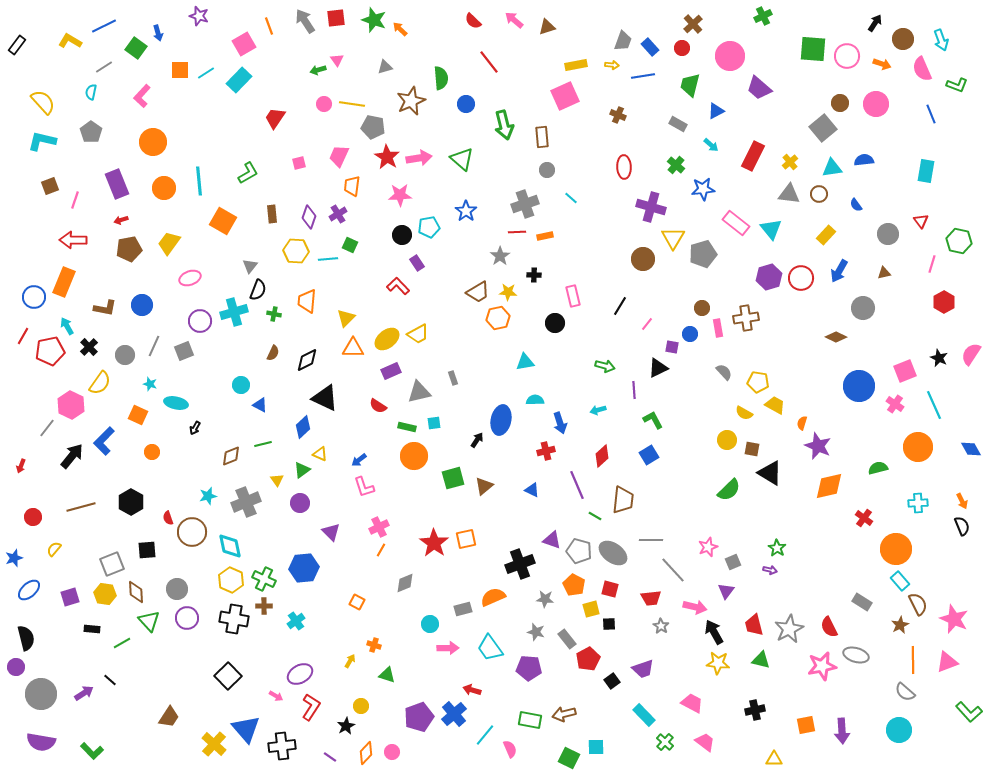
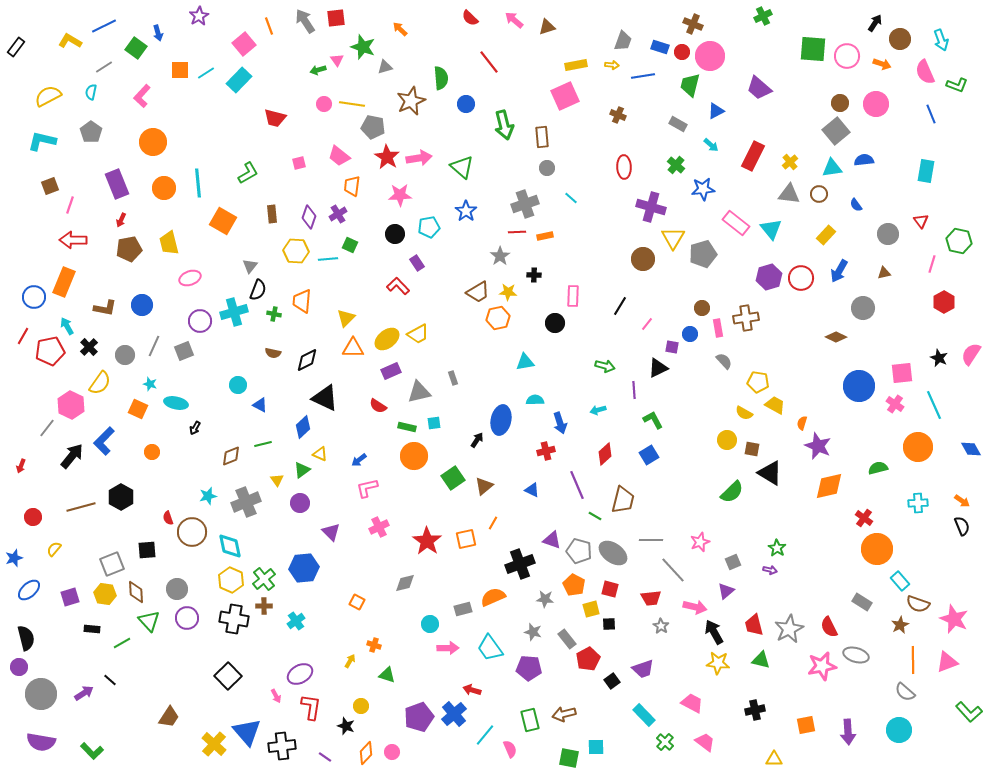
purple star at (199, 16): rotated 24 degrees clockwise
green star at (374, 20): moved 11 px left, 27 px down
red semicircle at (473, 21): moved 3 px left, 3 px up
brown cross at (693, 24): rotated 24 degrees counterclockwise
brown circle at (903, 39): moved 3 px left
pink square at (244, 44): rotated 10 degrees counterclockwise
black rectangle at (17, 45): moved 1 px left, 2 px down
blue rectangle at (650, 47): moved 10 px right; rotated 30 degrees counterclockwise
red circle at (682, 48): moved 4 px down
pink circle at (730, 56): moved 20 px left
pink semicircle at (922, 69): moved 3 px right, 3 px down
yellow semicircle at (43, 102): moved 5 px right, 6 px up; rotated 76 degrees counterclockwise
red trapezoid at (275, 118): rotated 110 degrees counterclockwise
gray square at (823, 128): moved 13 px right, 3 px down
pink trapezoid at (339, 156): rotated 75 degrees counterclockwise
green triangle at (462, 159): moved 8 px down
gray circle at (547, 170): moved 2 px up
cyan line at (199, 181): moved 1 px left, 2 px down
pink line at (75, 200): moved 5 px left, 5 px down
red arrow at (121, 220): rotated 48 degrees counterclockwise
black circle at (402, 235): moved 7 px left, 1 px up
yellow trapezoid at (169, 243): rotated 50 degrees counterclockwise
pink rectangle at (573, 296): rotated 15 degrees clockwise
orange trapezoid at (307, 301): moved 5 px left
brown semicircle at (273, 353): rotated 77 degrees clockwise
pink square at (905, 371): moved 3 px left, 2 px down; rotated 15 degrees clockwise
gray semicircle at (724, 372): moved 11 px up
cyan circle at (241, 385): moved 3 px left
orange square at (138, 415): moved 6 px up
red diamond at (602, 456): moved 3 px right, 2 px up
green square at (453, 478): rotated 20 degrees counterclockwise
pink L-shape at (364, 487): moved 3 px right, 1 px down; rotated 95 degrees clockwise
green semicircle at (729, 490): moved 3 px right, 2 px down
brown trapezoid at (623, 500): rotated 8 degrees clockwise
orange arrow at (962, 501): rotated 28 degrees counterclockwise
black hexagon at (131, 502): moved 10 px left, 5 px up
red star at (434, 543): moved 7 px left, 2 px up
pink star at (708, 547): moved 8 px left, 5 px up
orange circle at (896, 549): moved 19 px left
orange line at (381, 550): moved 112 px right, 27 px up
green cross at (264, 579): rotated 25 degrees clockwise
gray diamond at (405, 583): rotated 10 degrees clockwise
purple triangle at (726, 591): rotated 12 degrees clockwise
brown semicircle at (918, 604): rotated 135 degrees clockwise
gray star at (536, 632): moved 3 px left
purple circle at (16, 667): moved 3 px right
pink arrow at (276, 696): rotated 32 degrees clockwise
red L-shape at (311, 707): rotated 24 degrees counterclockwise
green rectangle at (530, 720): rotated 65 degrees clockwise
black star at (346, 726): rotated 24 degrees counterclockwise
blue triangle at (246, 729): moved 1 px right, 3 px down
purple arrow at (842, 731): moved 6 px right, 1 px down
purple line at (330, 757): moved 5 px left
green square at (569, 758): rotated 15 degrees counterclockwise
